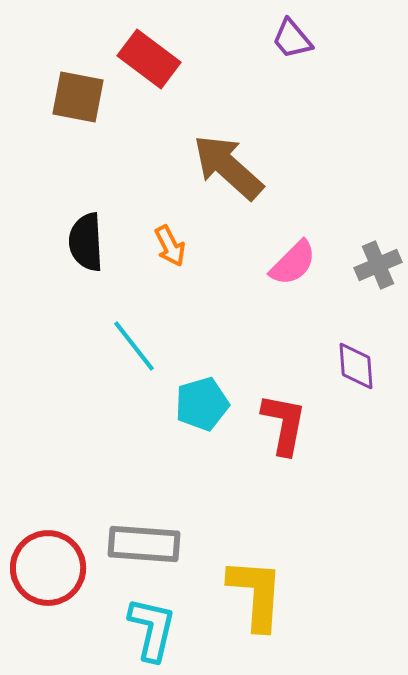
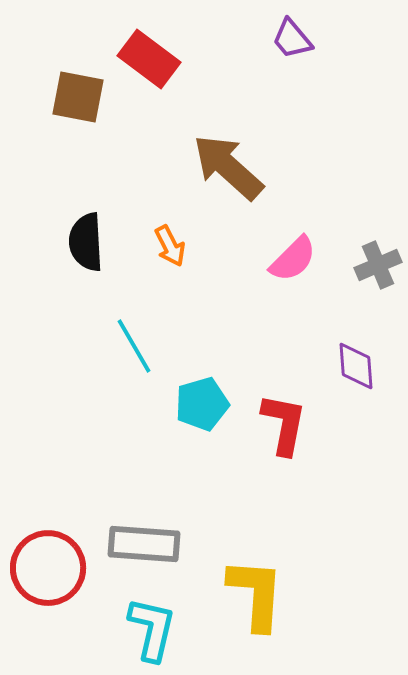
pink semicircle: moved 4 px up
cyan line: rotated 8 degrees clockwise
